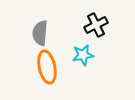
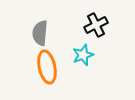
cyan star: rotated 10 degrees counterclockwise
